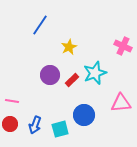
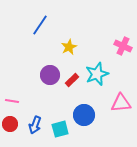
cyan star: moved 2 px right, 1 px down
